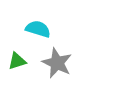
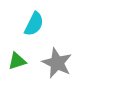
cyan semicircle: moved 4 px left, 5 px up; rotated 100 degrees clockwise
